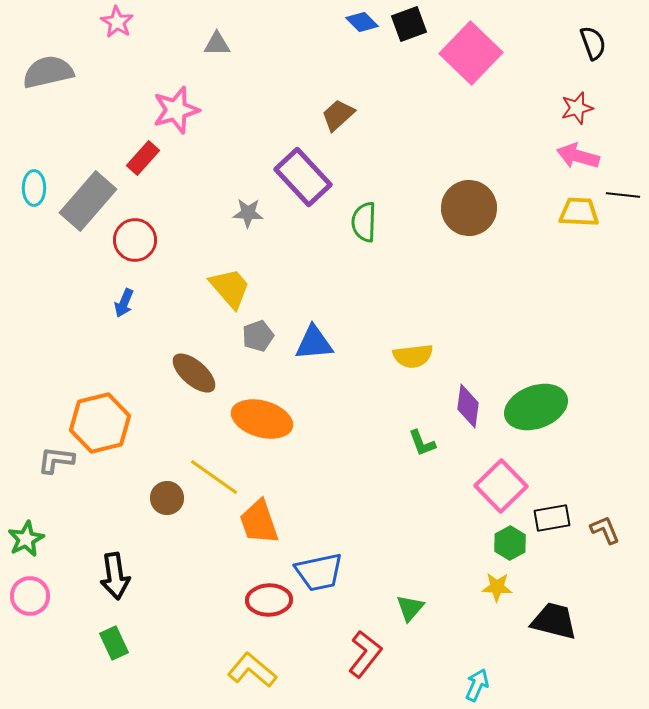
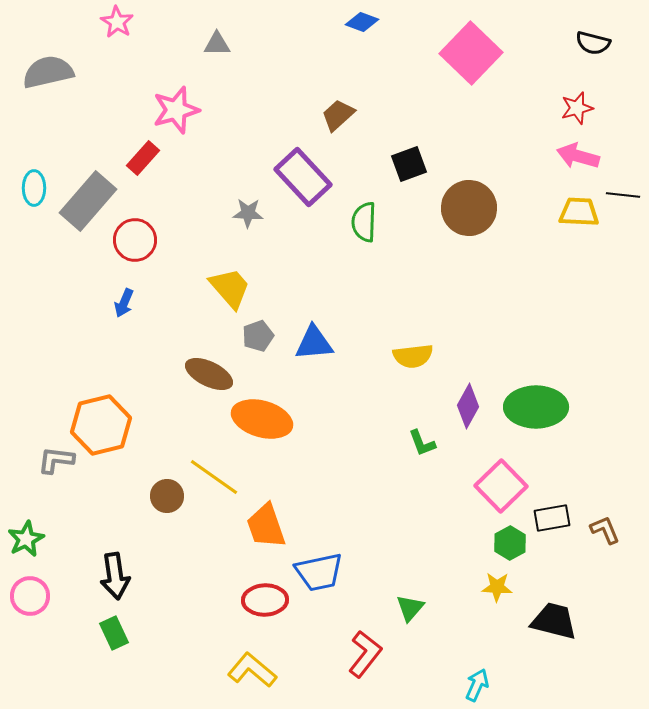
blue diamond at (362, 22): rotated 24 degrees counterclockwise
black square at (409, 24): moved 140 px down
black semicircle at (593, 43): rotated 124 degrees clockwise
brown ellipse at (194, 373): moved 15 px right, 1 px down; rotated 15 degrees counterclockwise
purple diamond at (468, 406): rotated 21 degrees clockwise
green ellipse at (536, 407): rotated 20 degrees clockwise
orange hexagon at (100, 423): moved 1 px right, 2 px down
brown circle at (167, 498): moved 2 px up
orange trapezoid at (259, 522): moved 7 px right, 4 px down
red ellipse at (269, 600): moved 4 px left
green rectangle at (114, 643): moved 10 px up
